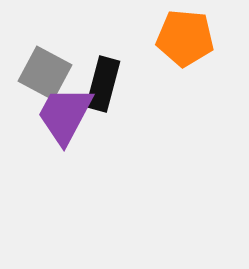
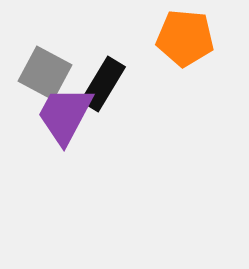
black rectangle: rotated 16 degrees clockwise
